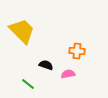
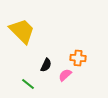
orange cross: moved 1 px right, 7 px down
black semicircle: rotated 96 degrees clockwise
pink semicircle: moved 3 px left, 1 px down; rotated 32 degrees counterclockwise
